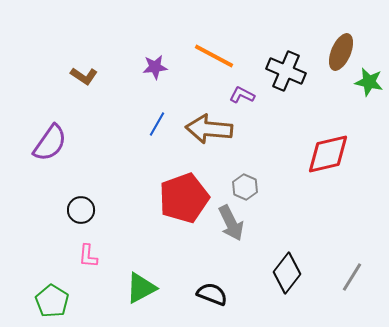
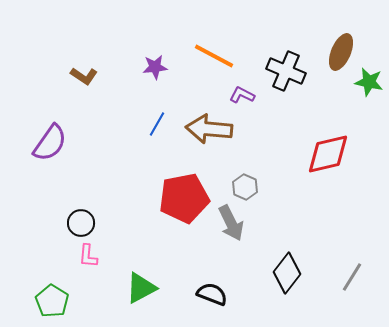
red pentagon: rotated 9 degrees clockwise
black circle: moved 13 px down
